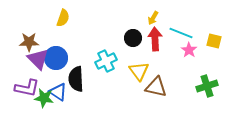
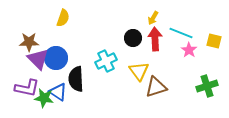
brown triangle: rotated 30 degrees counterclockwise
